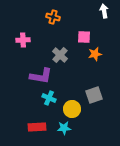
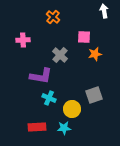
orange cross: rotated 24 degrees clockwise
